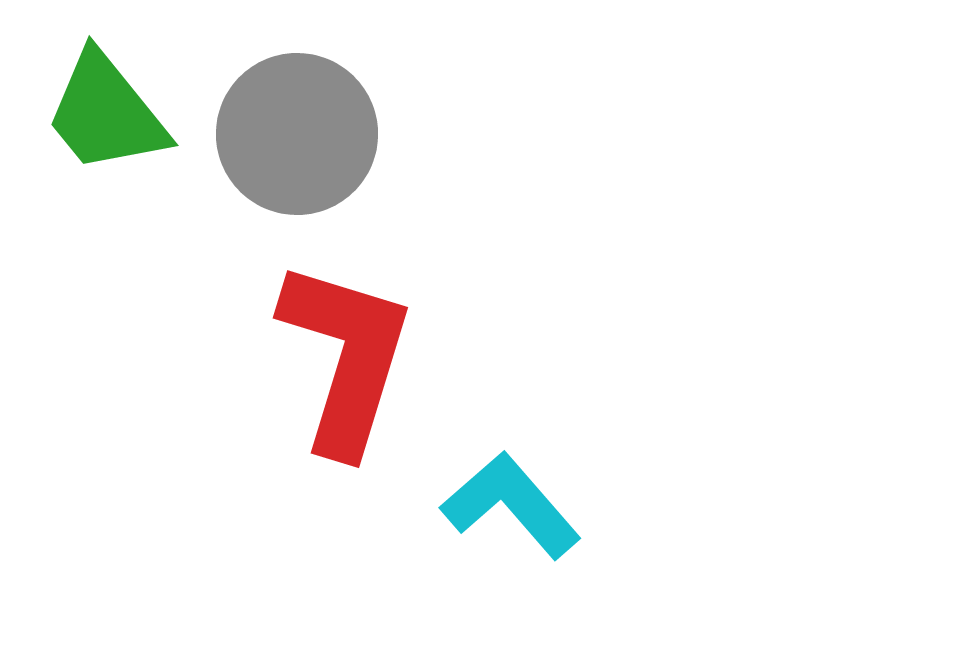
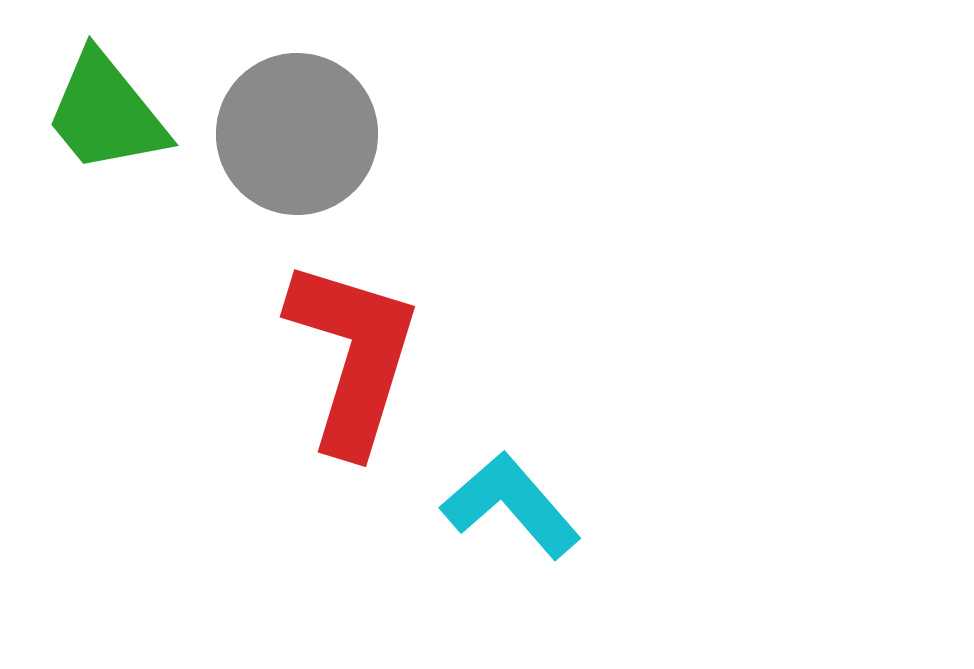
red L-shape: moved 7 px right, 1 px up
